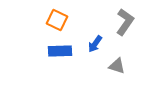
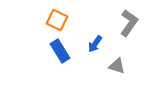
gray L-shape: moved 4 px right, 1 px down
blue rectangle: rotated 60 degrees clockwise
